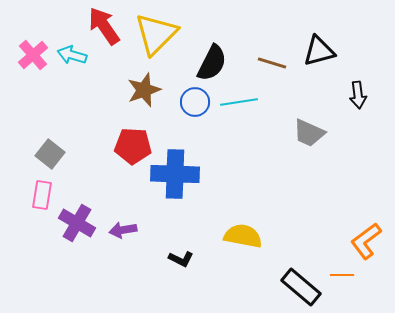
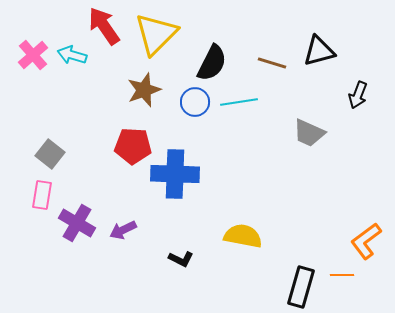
black arrow: rotated 28 degrees clockwise
purple arrow: rotated 16 degrees counterclockwise
black rectangle: rotated 66 degrees clockwise
